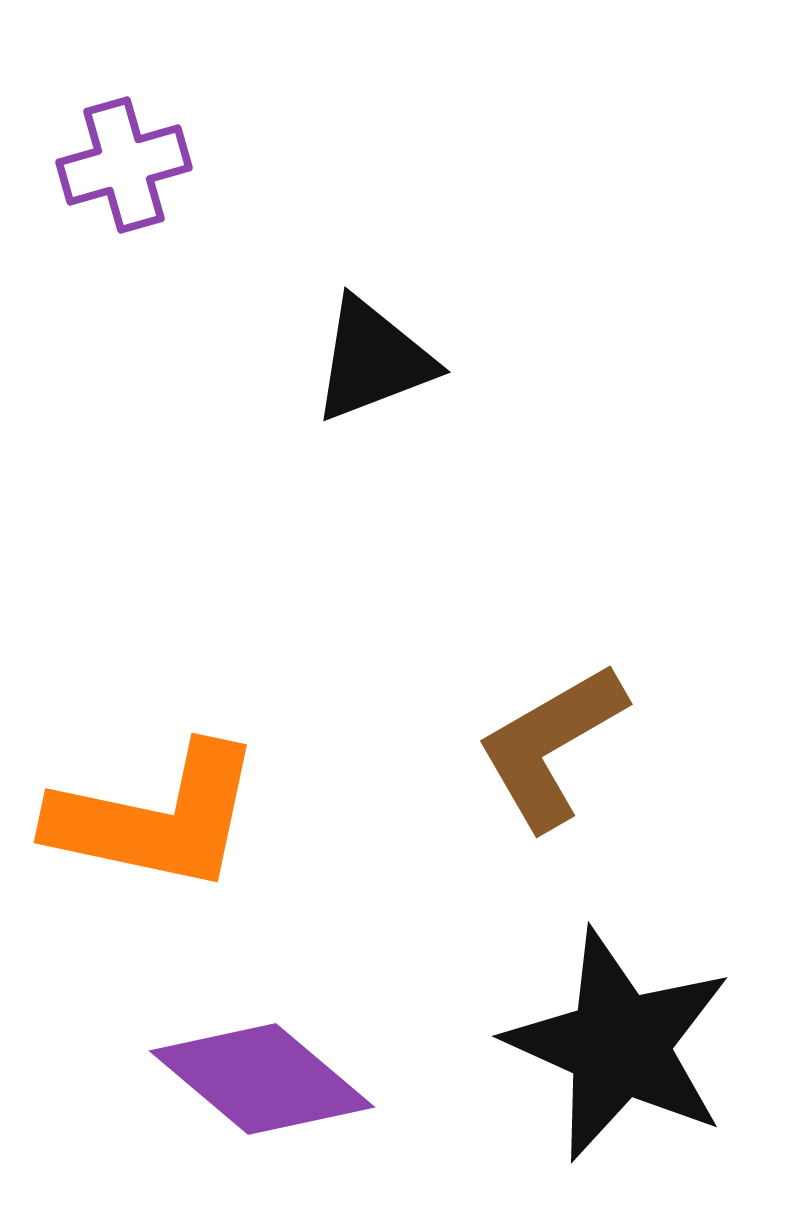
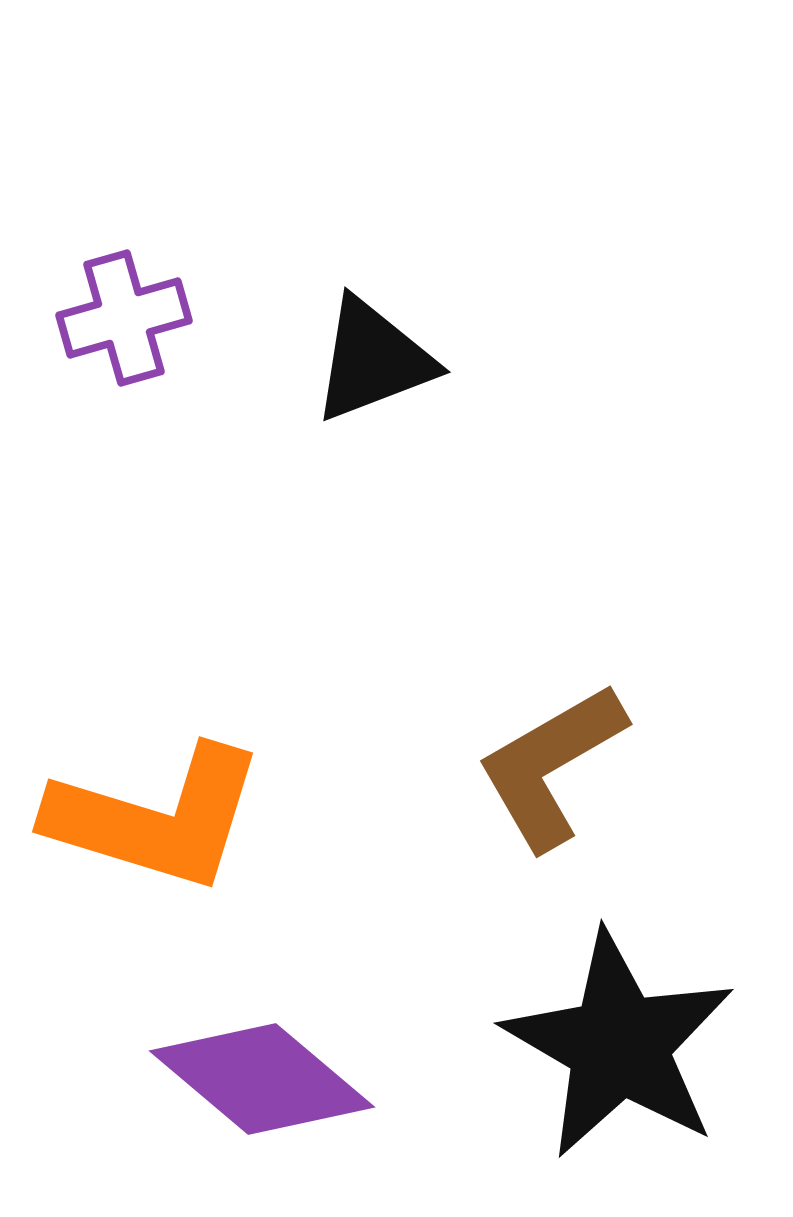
purple cross: moved 153 px down
brown L-shape: moved 20 px down
orange L-shape: rotated 5 degrees clockwise
black star: rotated 6 degrees clockwise
